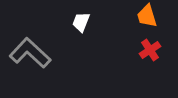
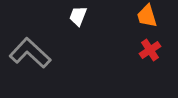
white trapezoid: moved 3 px left, 6 px up
